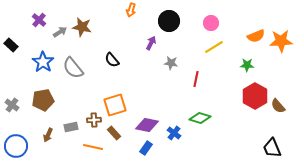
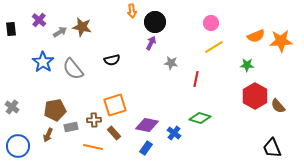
orange arrow: moved 1 px right, 1 px down; rotated 24 degrees counterclockwise
black circle: moved 14 px left, 1 px down
black rectangle: moved 16 px up; rotated 40 degrees clockwise
black semicircle: rotated 63 degrees counterclockwise
gray semicircle: moved 1 px down
brown pentagon: moved 12 px right, 10 px down
gray cross: moved 2 px down
blue circle: moved 2 px right
